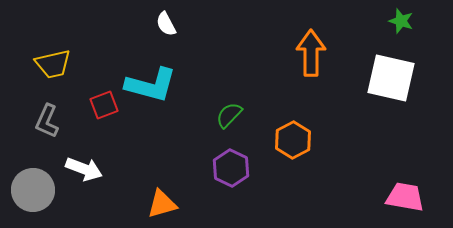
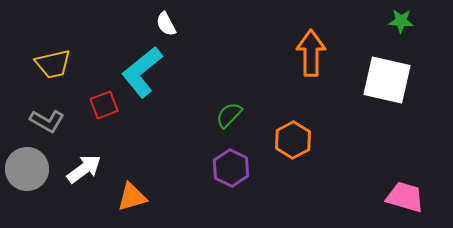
green star: rotated 15 degrees counterclockwise
white square: moved 4 px left, 2 px down
cyan L-shape: moved 9 px left, 13 px up; rotated 126 degrees clockwise
gray L-shape: rotated 84 degrees counterclockwise
white arrow: rotated 57 degrees counterclockwise
gray circle: moved 6 px left, 21 px up
pink trapezoid: rotated 6 degrees clockwise
orange triangle: moved 30 px left, 7 px up
